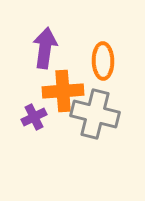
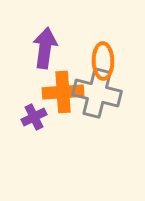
orange cross: moved 1 px down
gray cross: moved 2 px right, 21 px up
